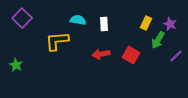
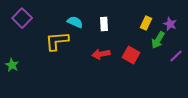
cyan semicircle: moved 3 px left, 2 px down; rotated 14 degrees clockwise
green star: moved 4 px left
